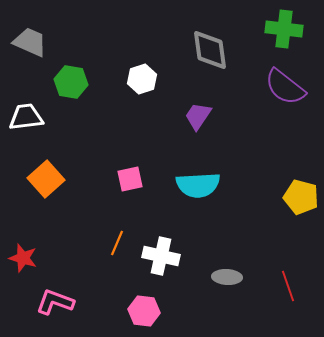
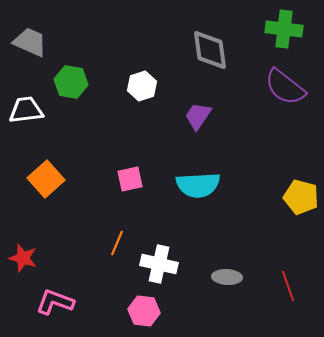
white hexagon: moved 7 px down
white trapezoid: moved 7 px up
white cross: moved 2 px left, 8 px down
